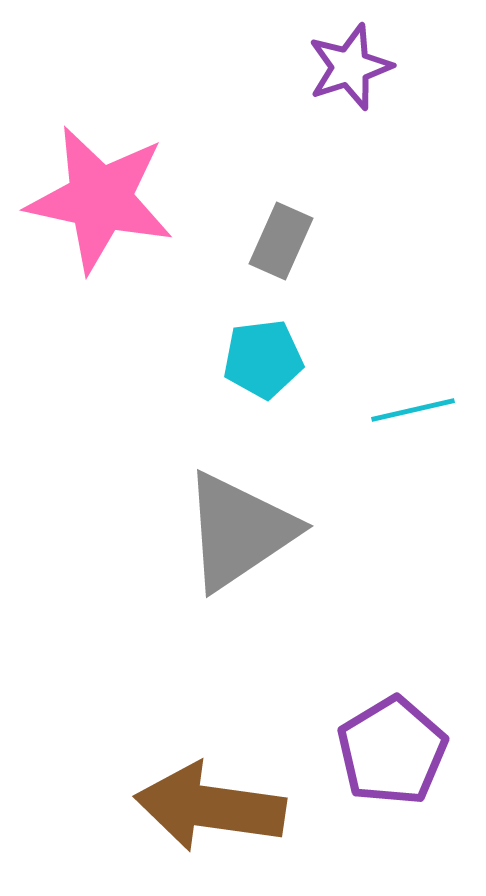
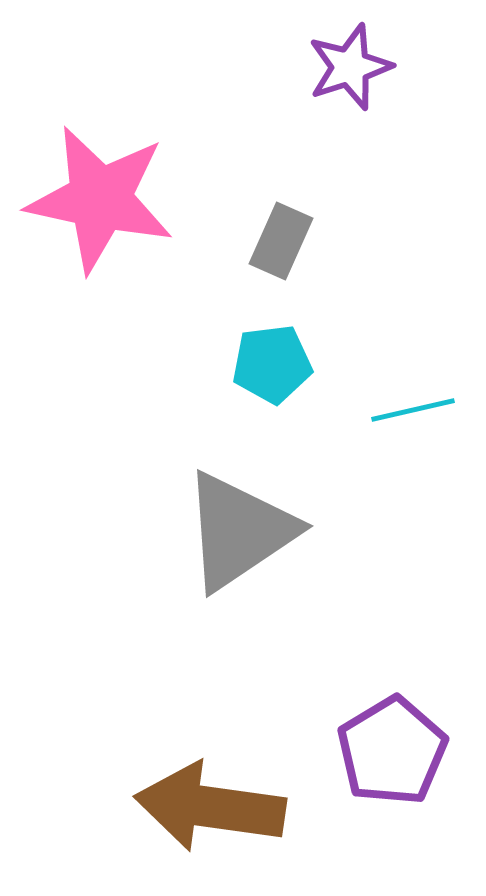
cyan pentagon: moved 9 px right, 5 px down
